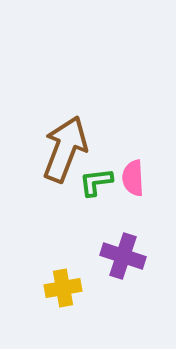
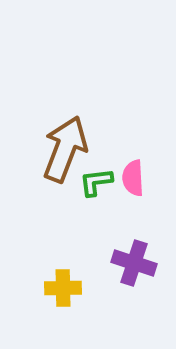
purple cross: moved 11 px right, 7 px down
yellow cross: rotated 9 degrees clockwise
